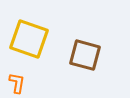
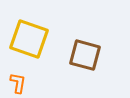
orange L-shape: moved 1 px right
